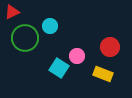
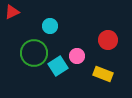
green circle: moved 9 px right, 15 px down
red circle: moved 2 px left, 7 px up
cyan square: moved 1 px left, 2 px up; rotated 24 degrees clockwise
